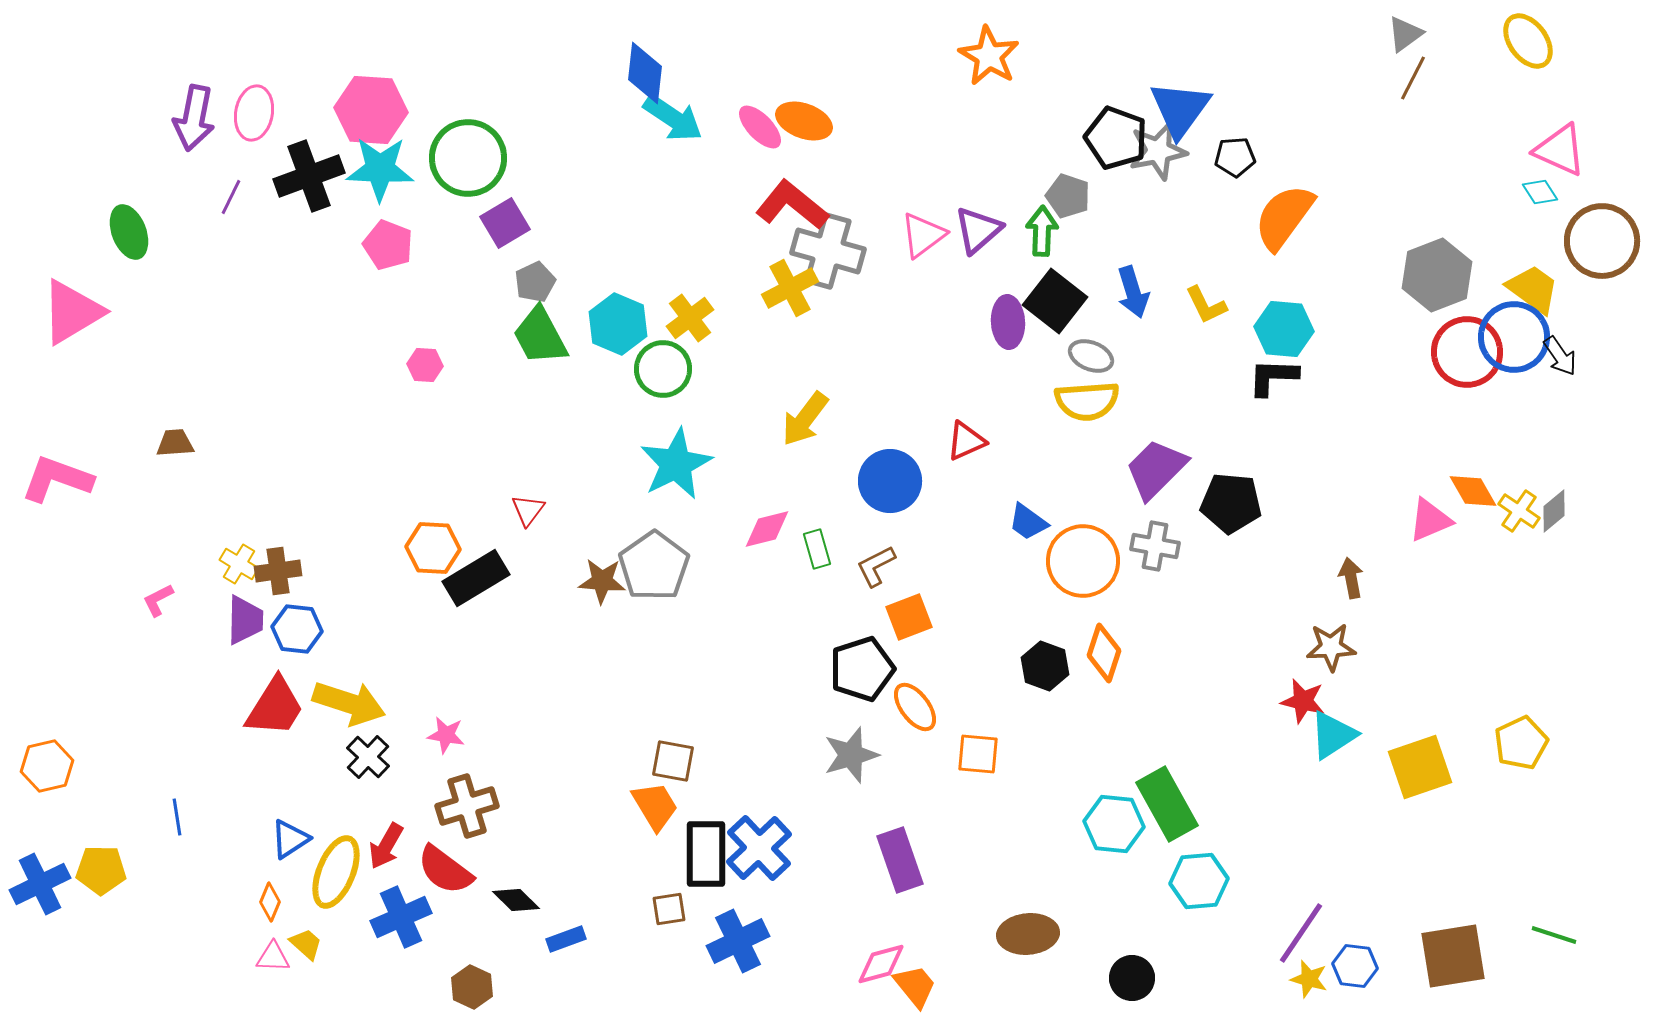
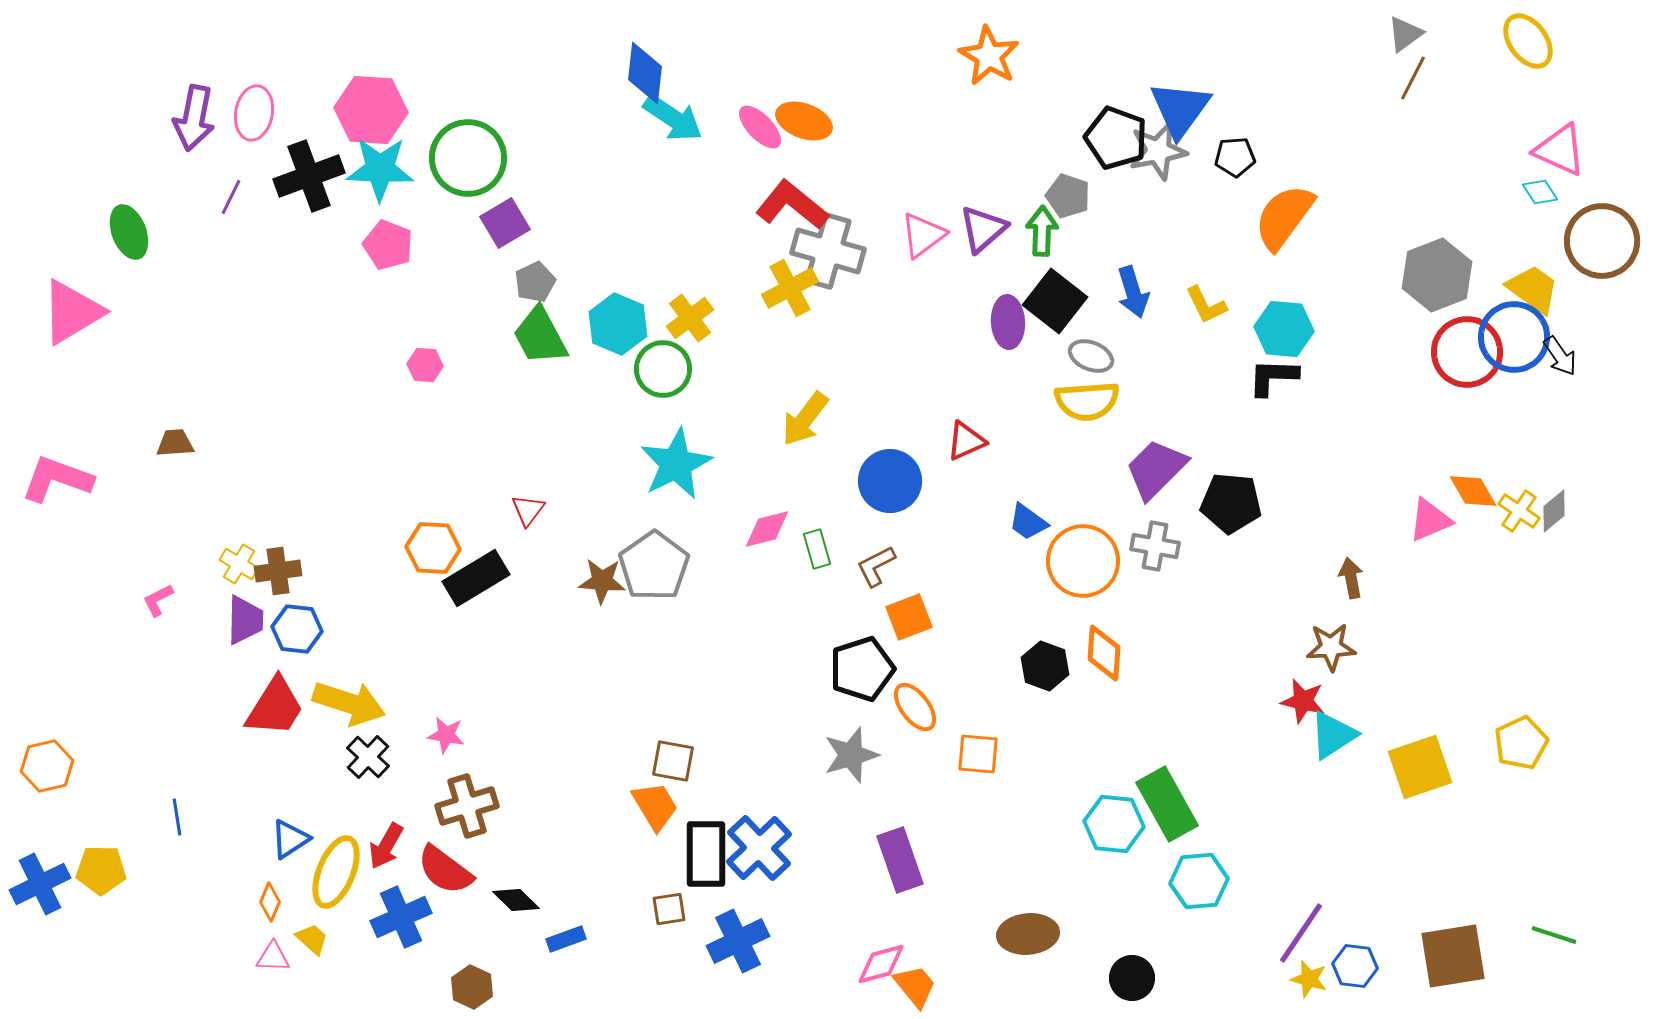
purple triangle at (978, 230): moved 5 px right, 1 px up
orange diamond at (1104, 653): rotated 14 degrees counterclockwise
yellow trapezoid at (306, 944): moved 6 px right, 5 px up
